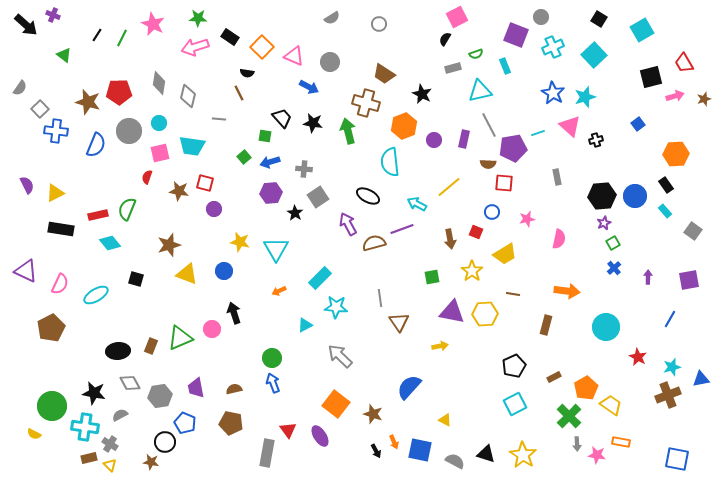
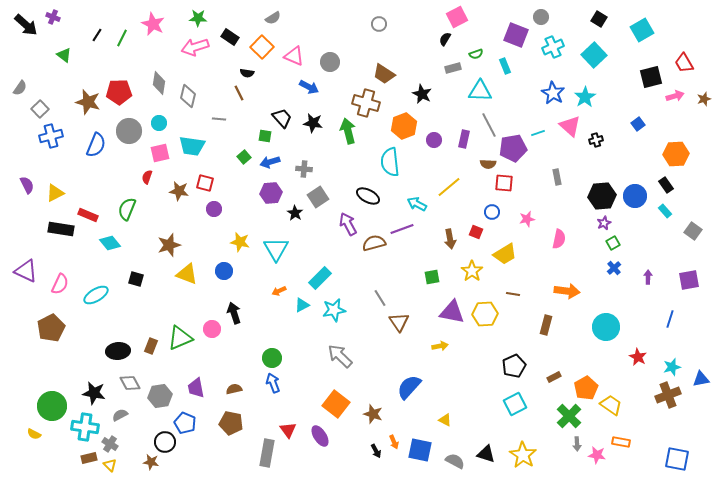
purple cross at (53, 15): moved 2 px down
gray semicircle at (332, 18): moved 59 px left
cyan triangle at (480, 91): rotated 15 degrees clockwise
cyan star at (585, 97): rotated 15 degrees counterclockwise
blue cross at (56, 131): moved 5 px left, 5 px down; rotated 20 degrees counterclockwise
red rectangle at (98, 215): moved 10 px left; rotated 36 degrees clockwise
gray line at (380, 298): rotated 24 degrees counterclockwise
cyan star at (336, 307): moved 2 px left, 3 px down; rotated 15 degrees counterclockwise
blue line at (670, 319): rotated 12 degrees counterclockwise
cyan triangle at (305, 325): moved 3 px left, 20 px up
